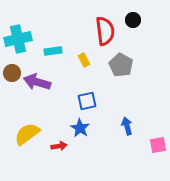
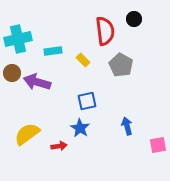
black circle: moved 1 px right, 1 px up
yellow rectangle: moved 1 px left; rotated 16 degrees counterclockwise
